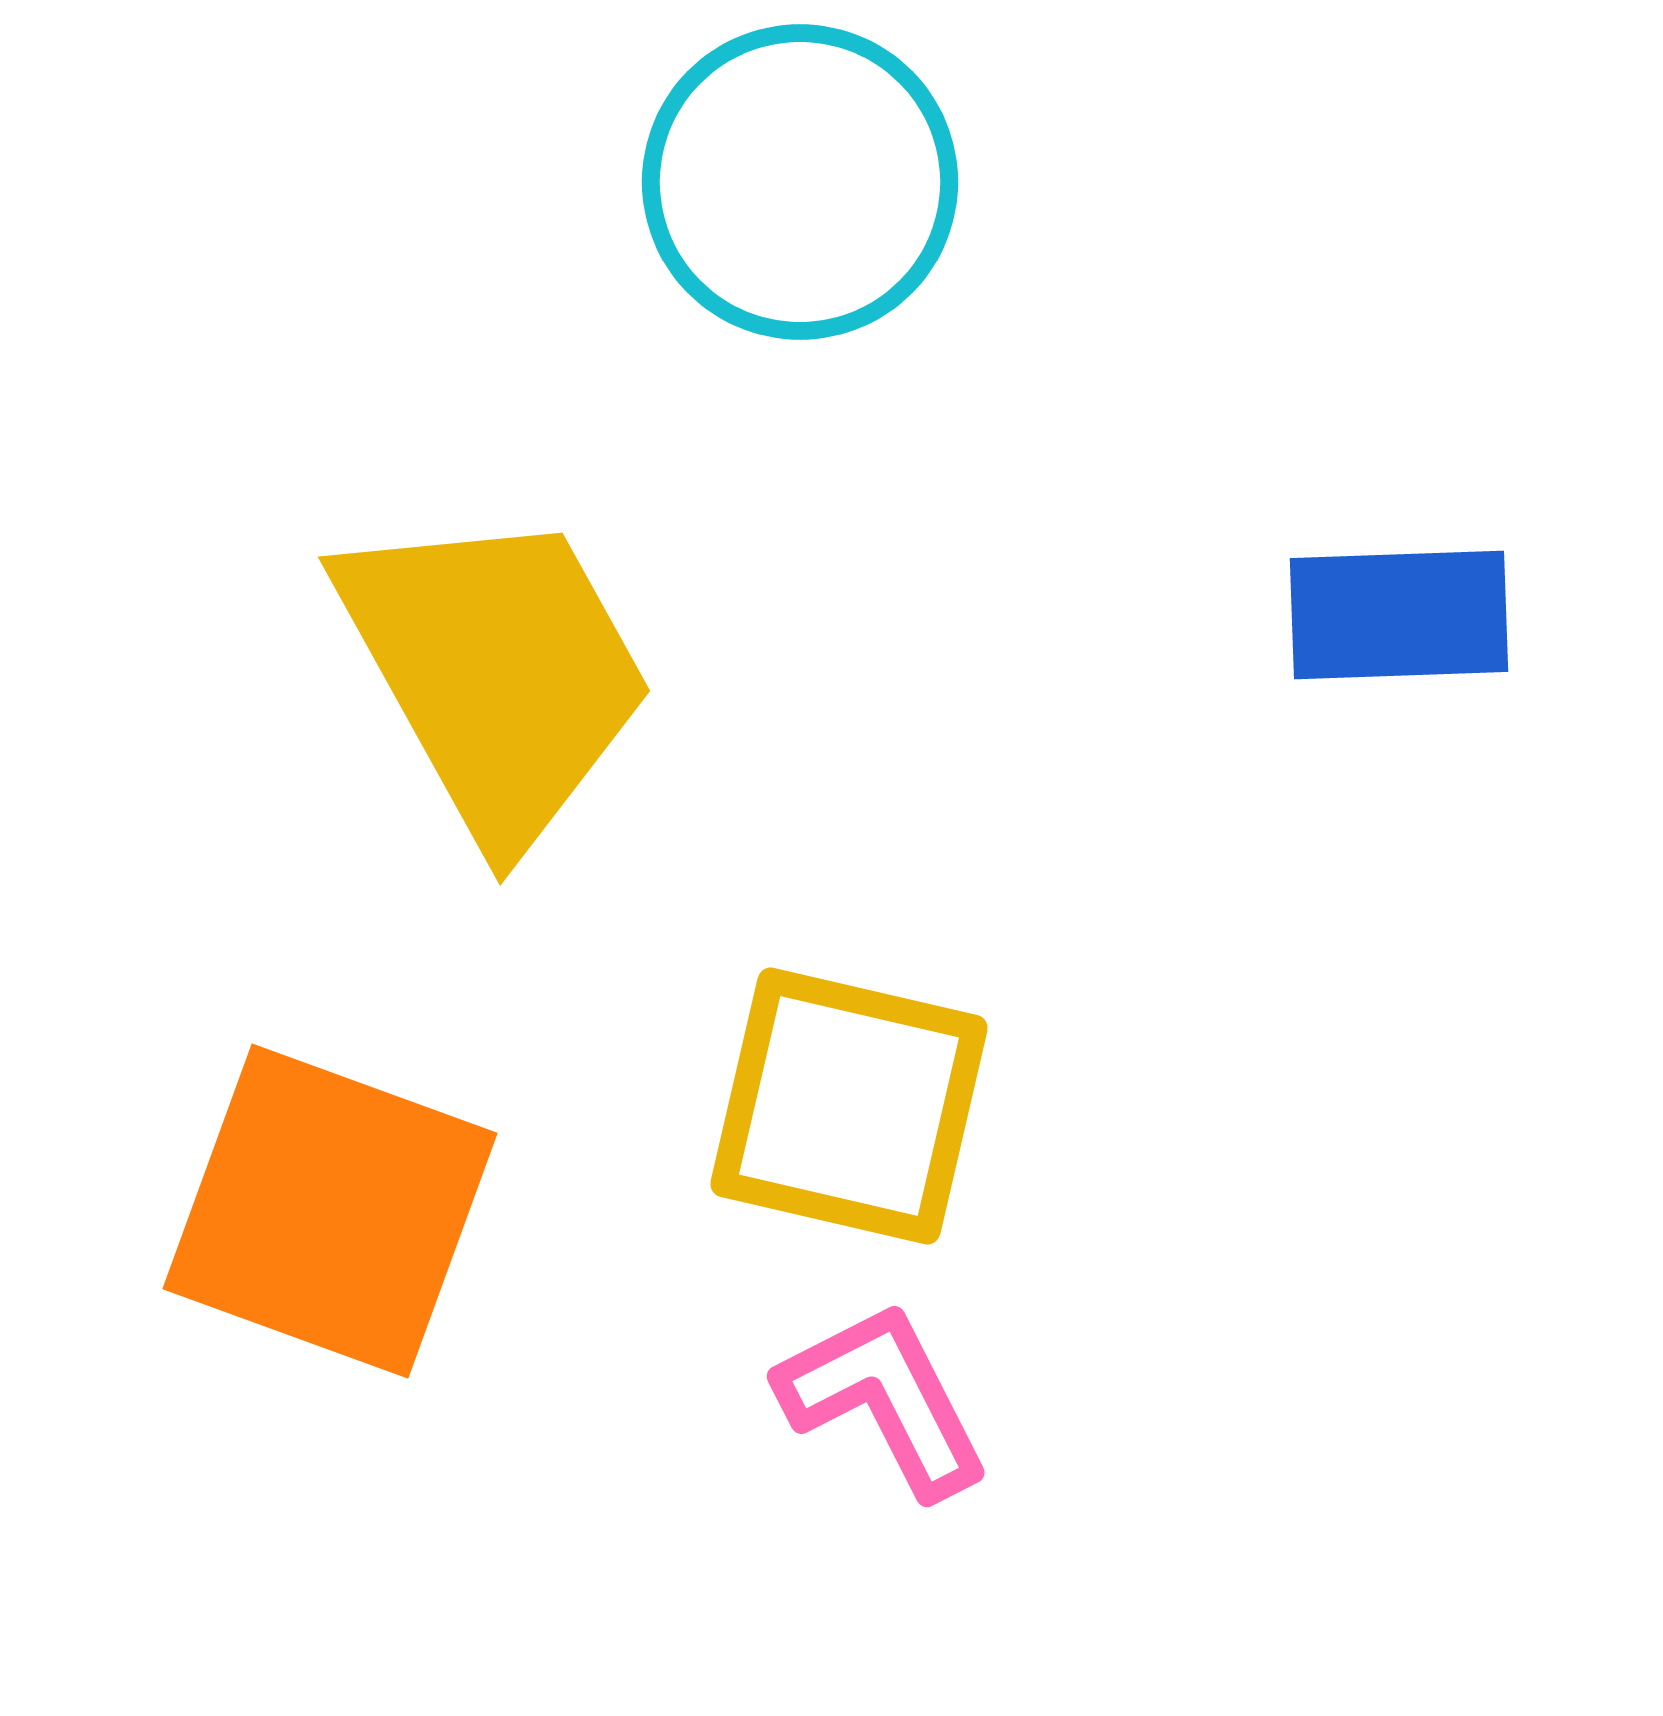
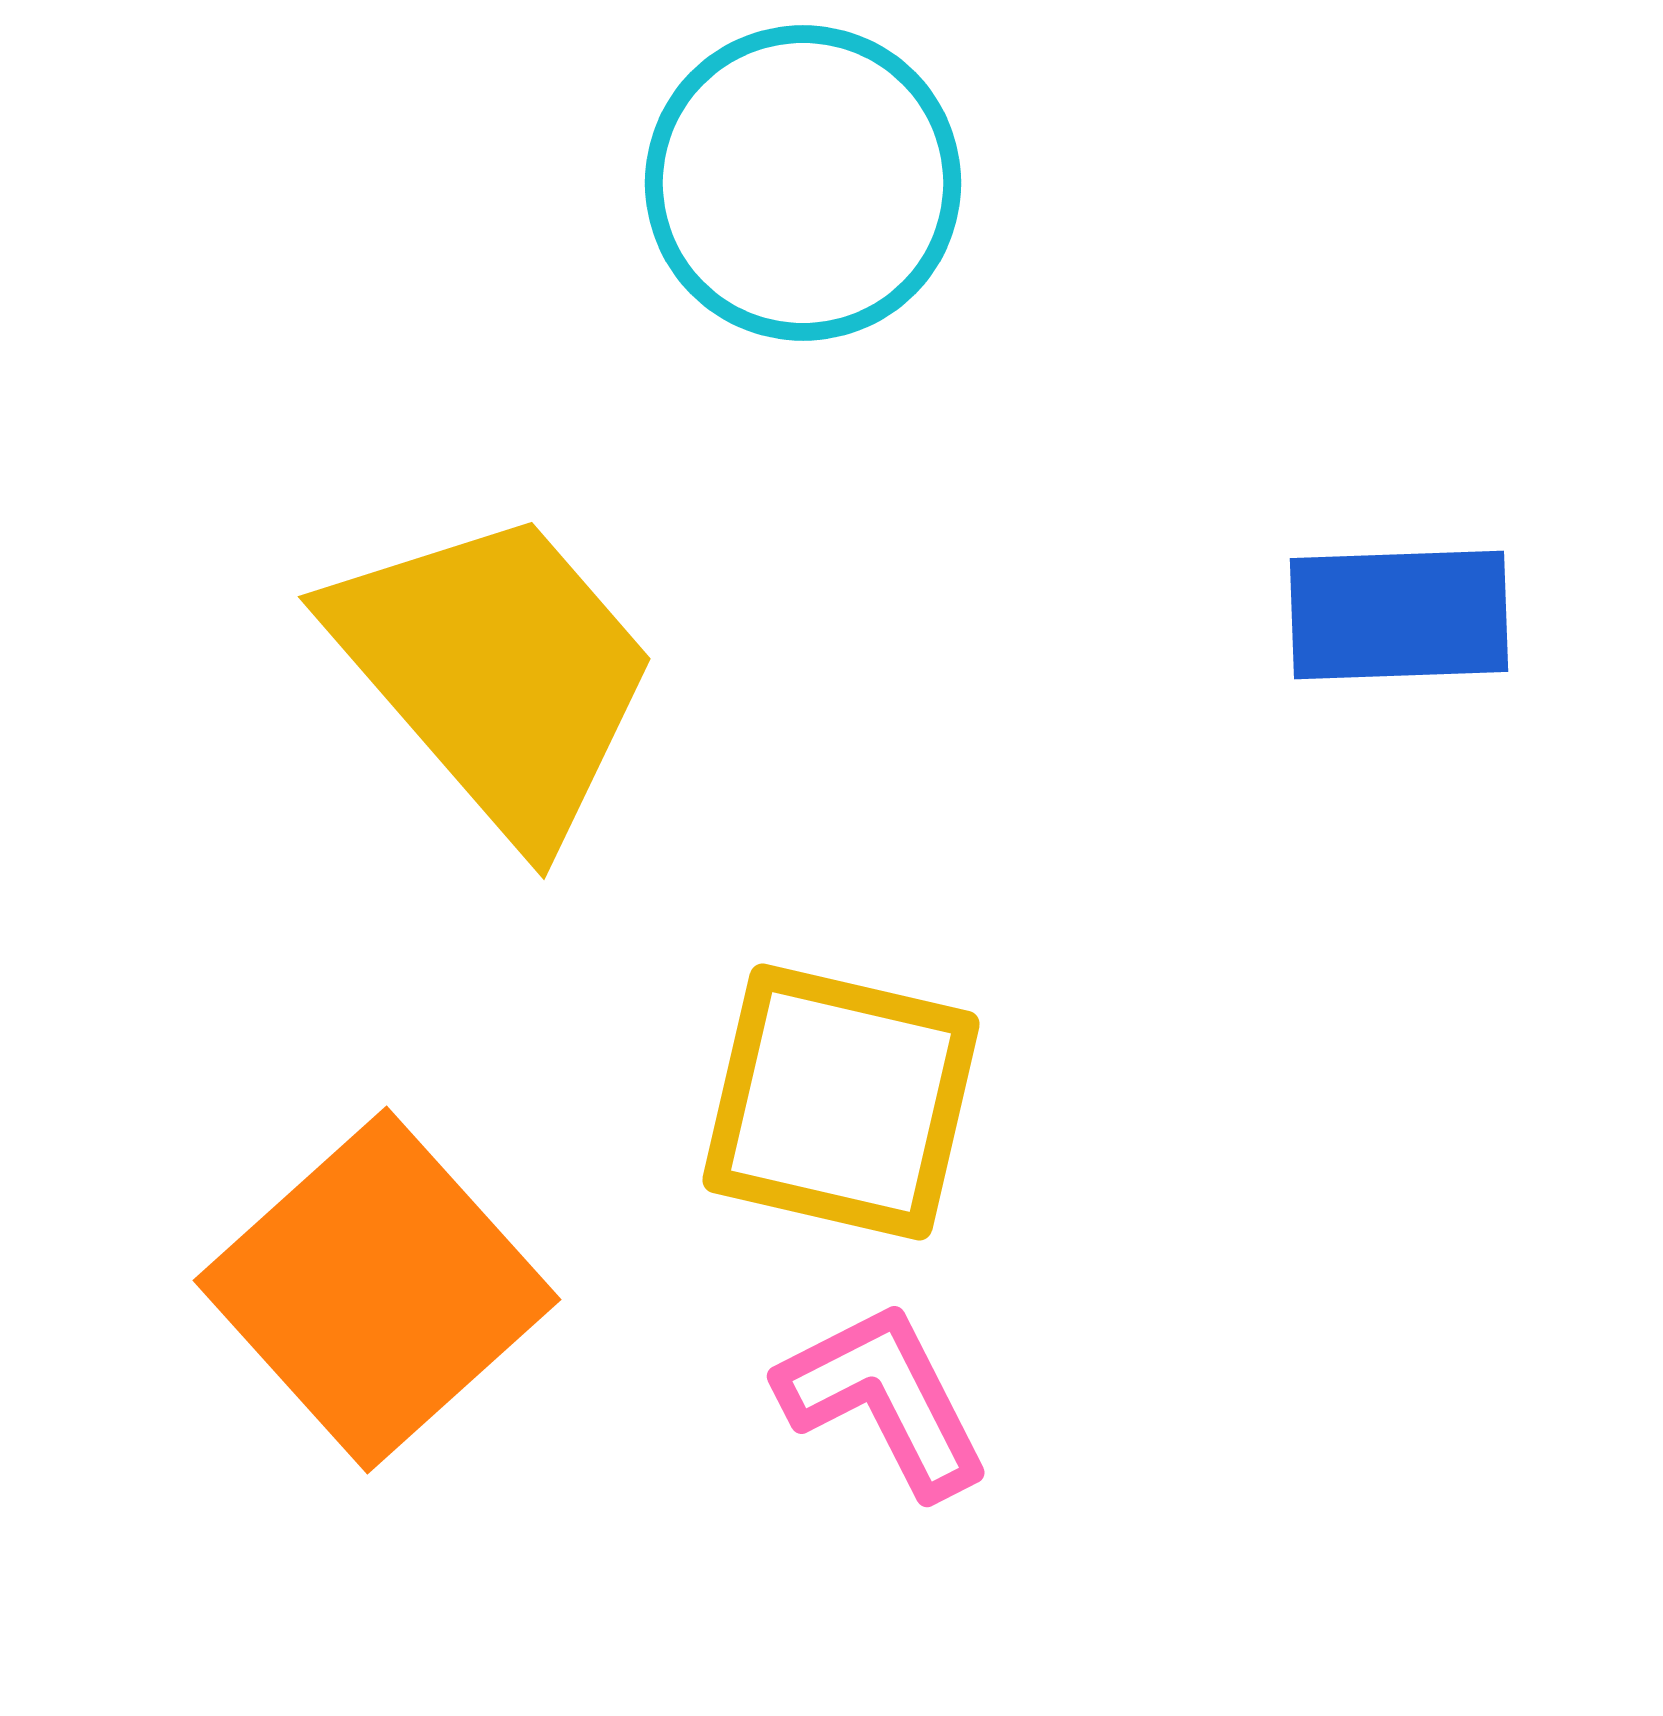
cyan circle: moved 3 px right, 1 px down
yellow trapezoid: rotated 12 degrees counterclockwise
yellow square: moved 8 px left, 4 px up
orange square: moved 47 px right, 79 px down; rotated 28 degrees clockwise
